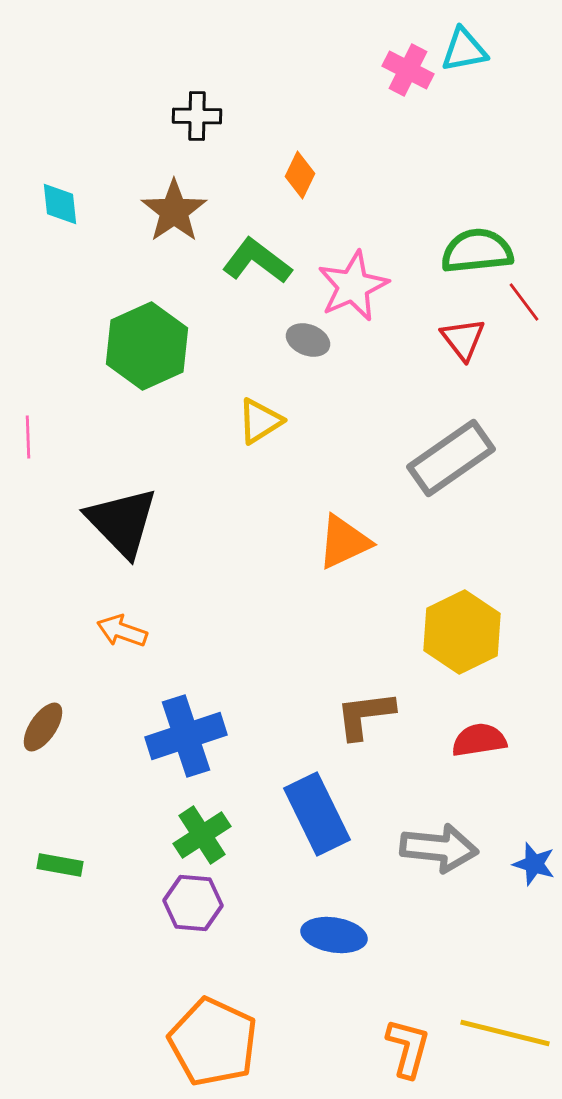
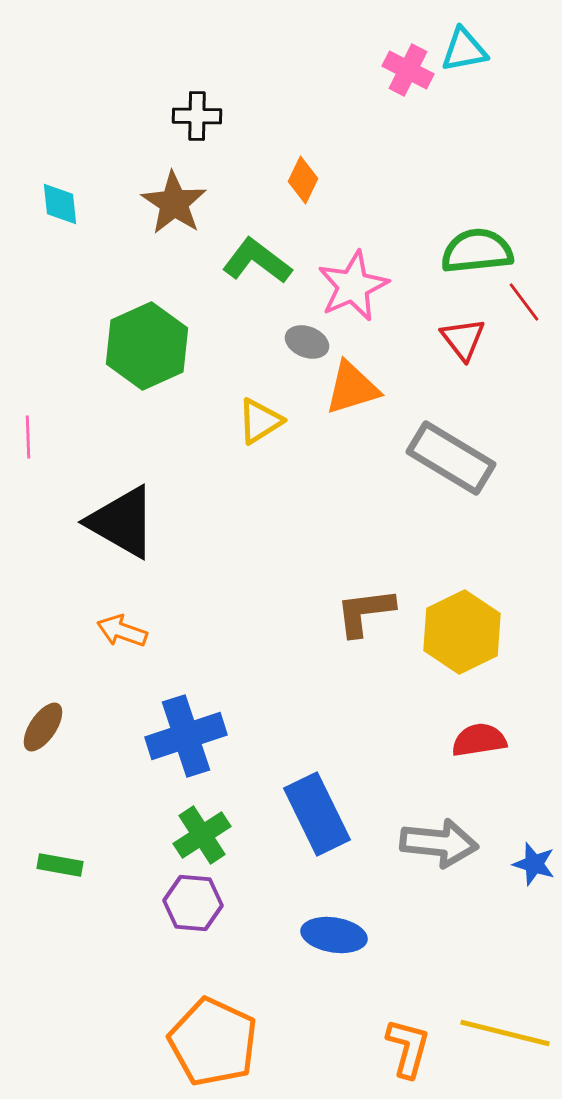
orange diamond: moved 3 px right, 5 px down
brown star: moved 8 px up; rotated 4 degrees counterclockwise
gray ellipse: moved 1 px left, 2 px down
gray rectangle: rotated 66 degrees clockwise
black triangle: rotated 16 degrees counterclockwise
orange triangle: moved 8 px right, 154 px up; rotated 8 degrees clockwise
brown L-shape: moved 103 px up
gray arrow: moved 5 px up
